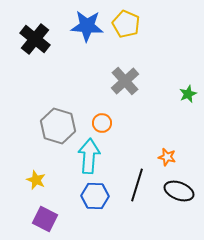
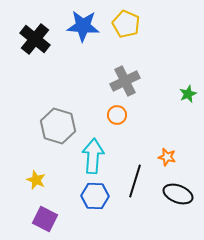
blue star: moved 4 px left
gray cross: rotated 16 degrees clockwise
orange circle: moved 15 px right, 8 px up
cyan arrow: moved 4 px right
black line: moved 2 px left, 4 px up
black ellipse: moved 1 px left, 3 px down
